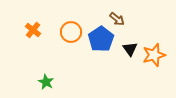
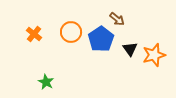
orange cross: moved 1 px right, 4 px down
